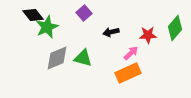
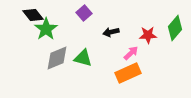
green star: moved 1 px left, 2 px down; rotated 10 degrees counterclockwise
